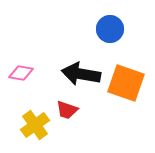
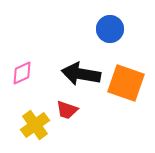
pink diamond: moved 1 px right; rotated 35 degrees counterclockwise
